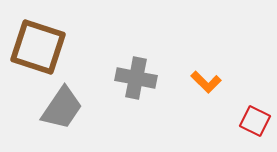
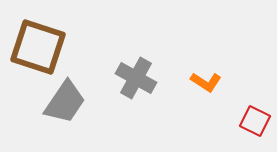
gray cross: rotated 18 degrees clockwise
orange L-shape: rotated 12 degrees counterclockwise
gray trapezoid: moved 3 px right, 6 px up
